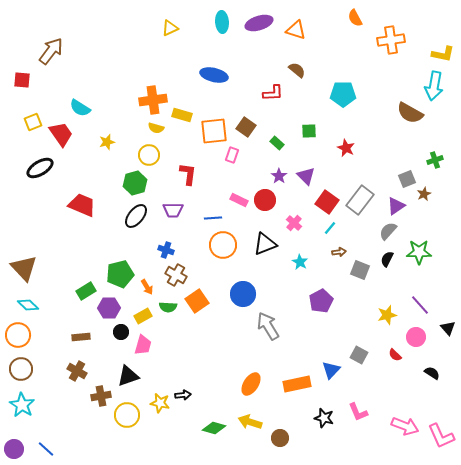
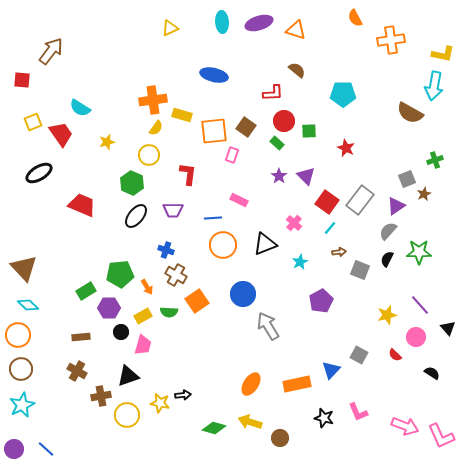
yellow semicircle at (156, 128): rotated 70 degrees counterclockwise
black ellipse at (40, 168): moved 1 px left, 5 px down
green hexagon at (135, 183): moved 3 px left; rotated 20 degrees counterclockwise
red circle at (265, 200): moved 19 px right, 79 px up
cyan star at (300, 262): rotated 14 degrees clockwise
green pentagon at (120, 274): rotated 8 degrees clockwise
green semicircle at (168, 307): moved 1 px right, 5 px down
cyan star at (22, 405): rotated 15 degrees clockwise
